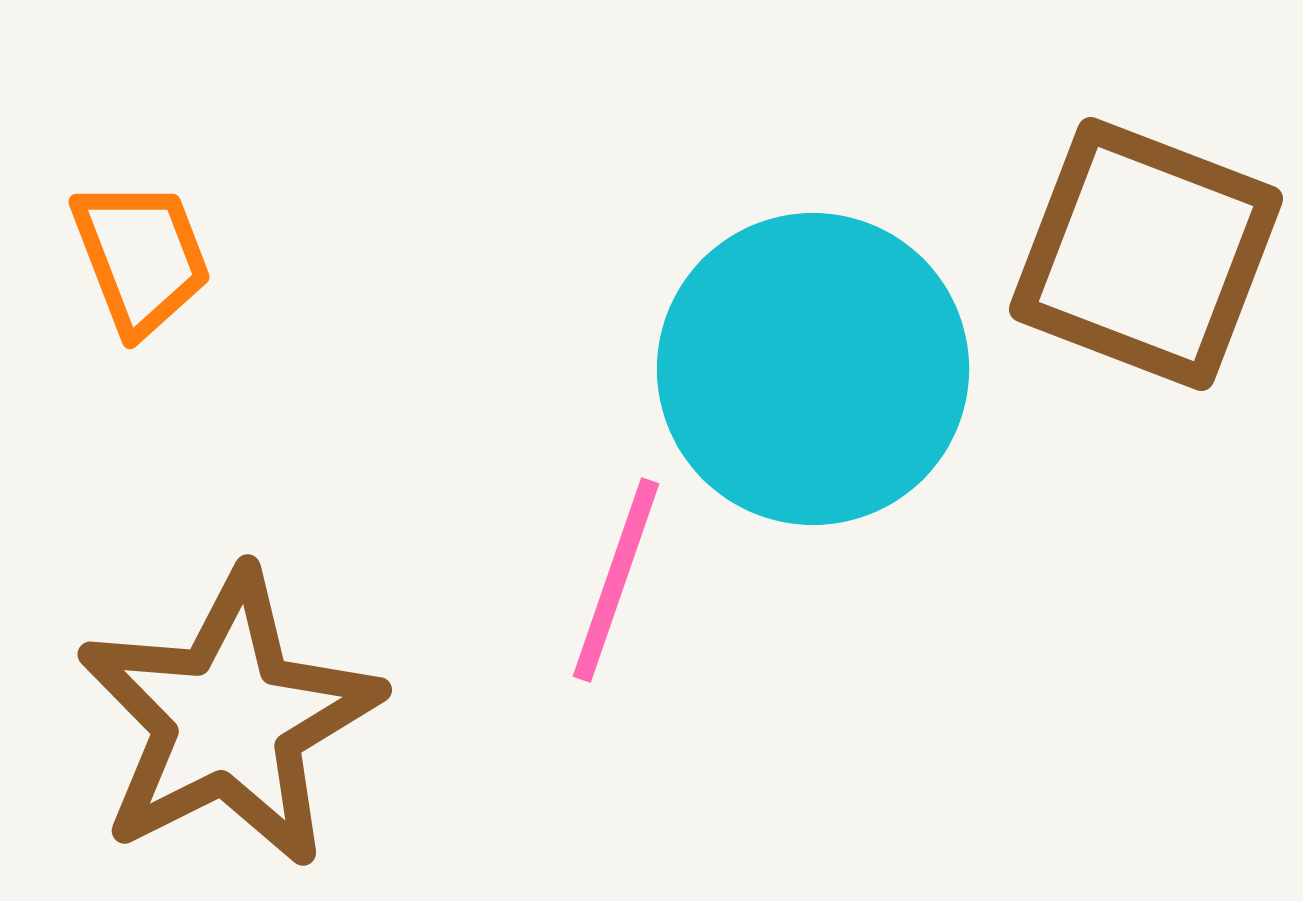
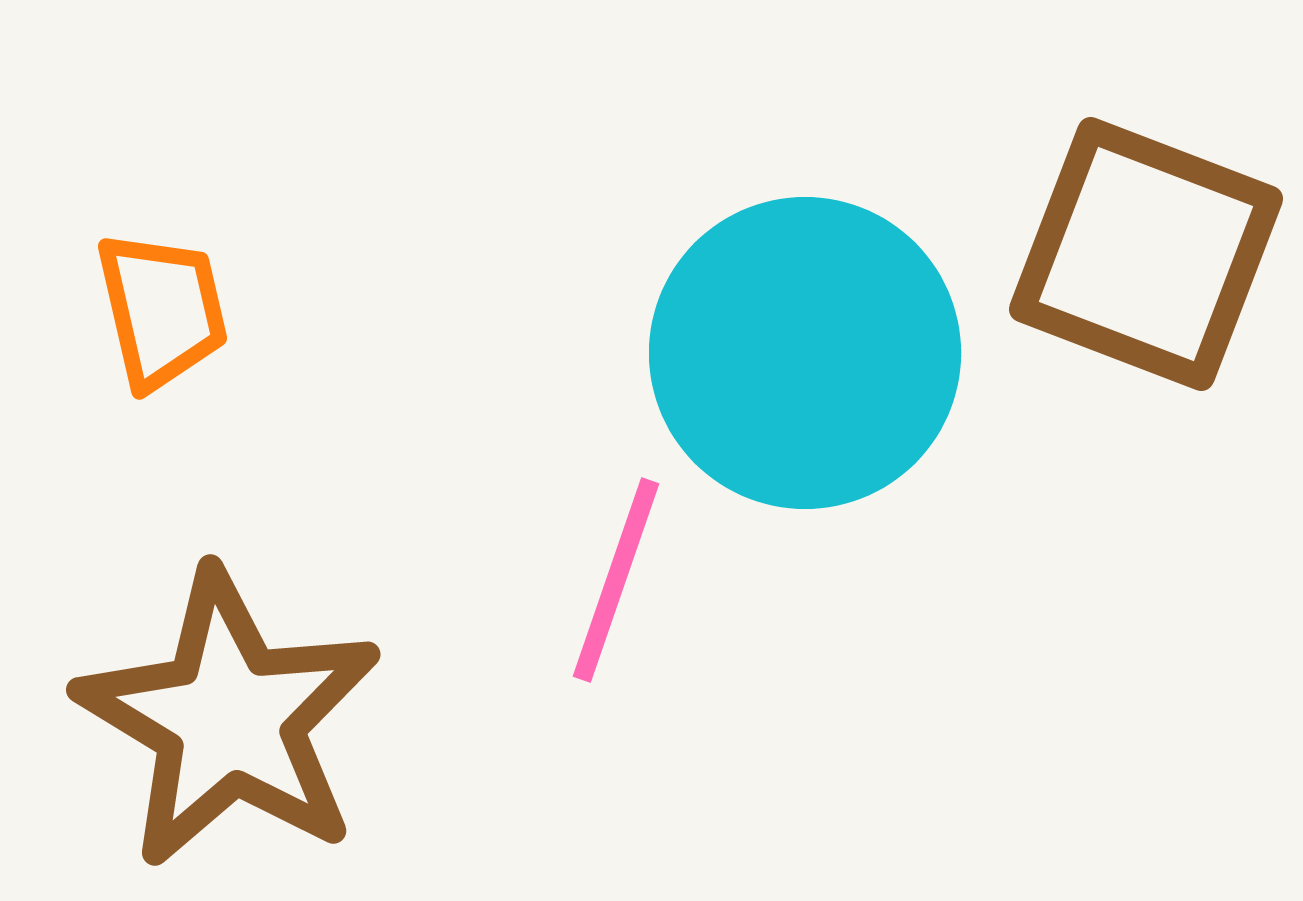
orange trapezoid: moved 21 px right, 53 px down; rotated 8 degrees clockwise
cyan circle: moved 8 px left, 16 px up
brown star: rotated 14 degrees counterclockwise
